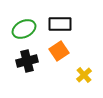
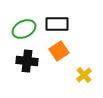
black rectangle: moved 3 px left
black cross: rotated 20 degrees clockwise
